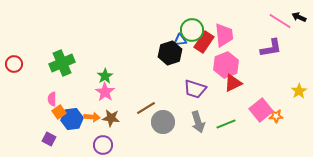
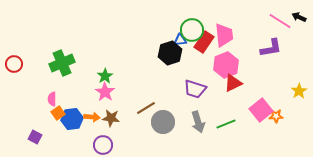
orange square: moved 1 px left, 1 px down
purple square: moved 14 px left, 2 px up
